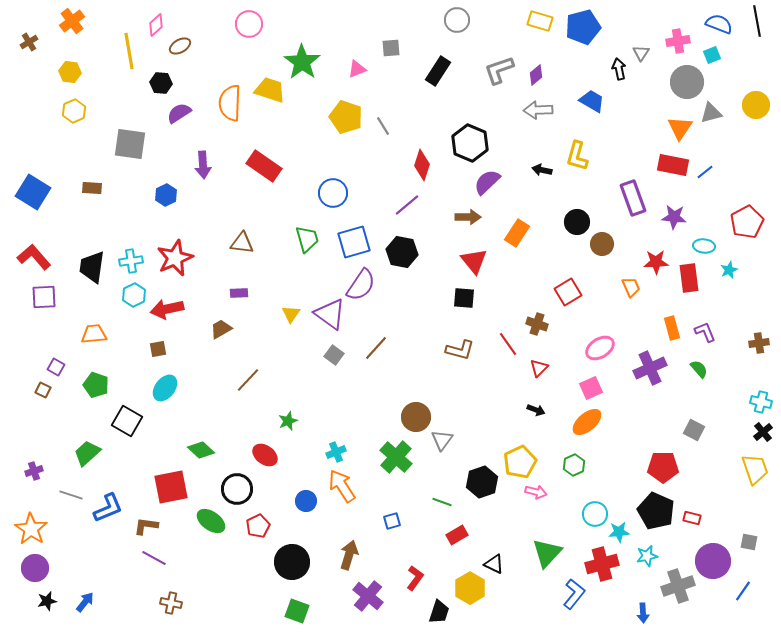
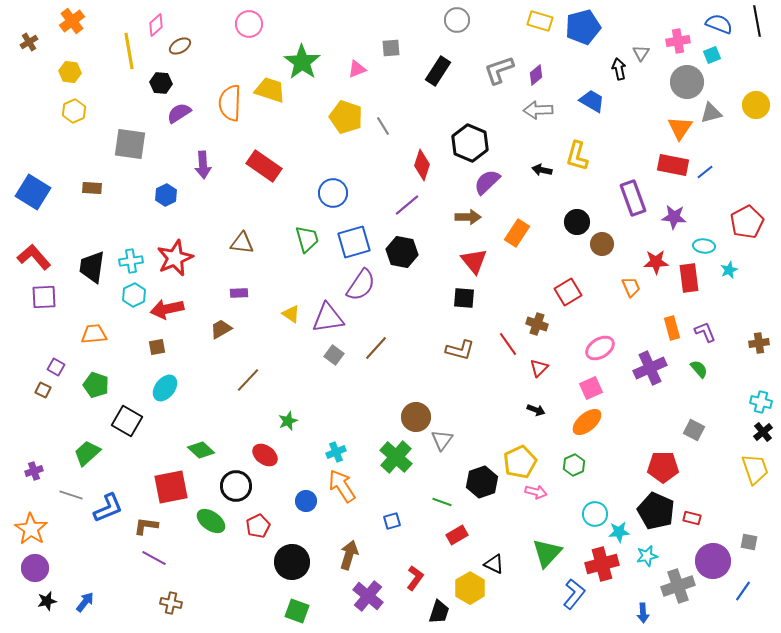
yellow triangle at (291, 314): rotated 30 degrees counterclockwise
purple triangle at (330, 314): moved 2 px left, 4 px down; rotated 44 degrees counterclockwise
brown square at (158, 349): moved 1 px left, 2 px up
black circle at (237, 489): moved 1 px left, 3 px up
